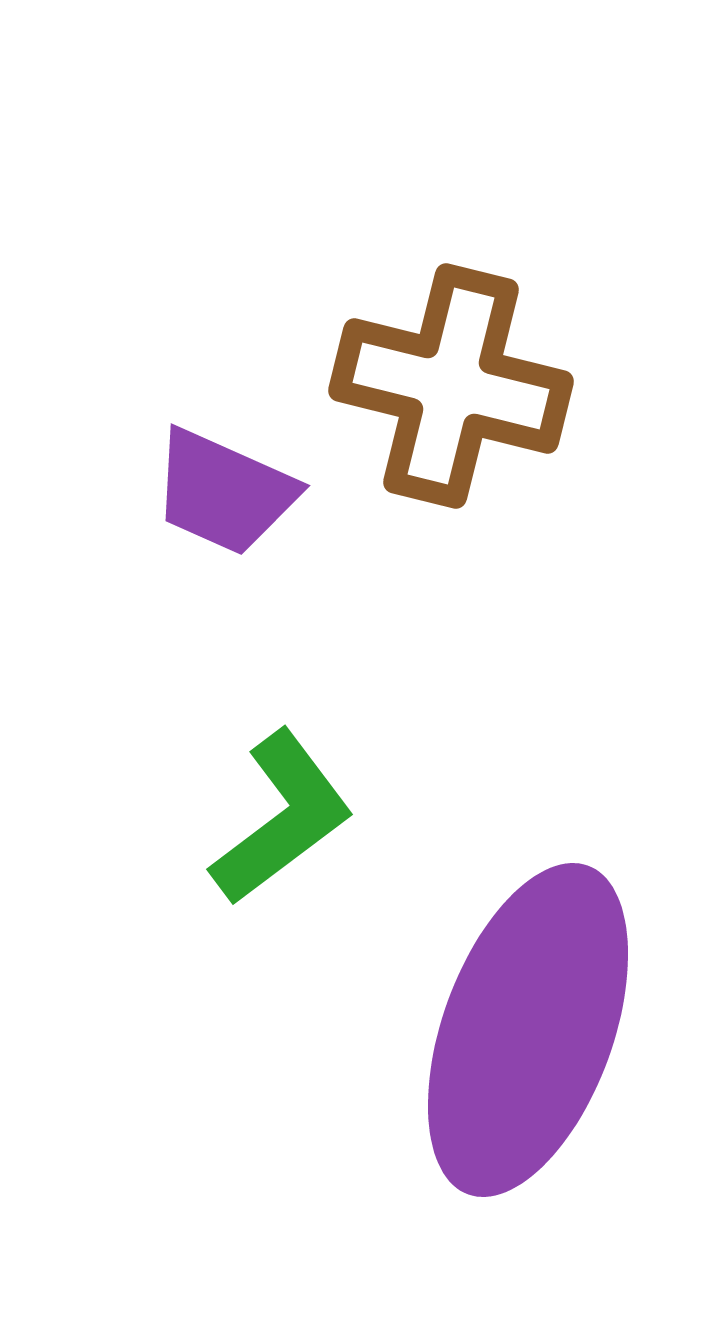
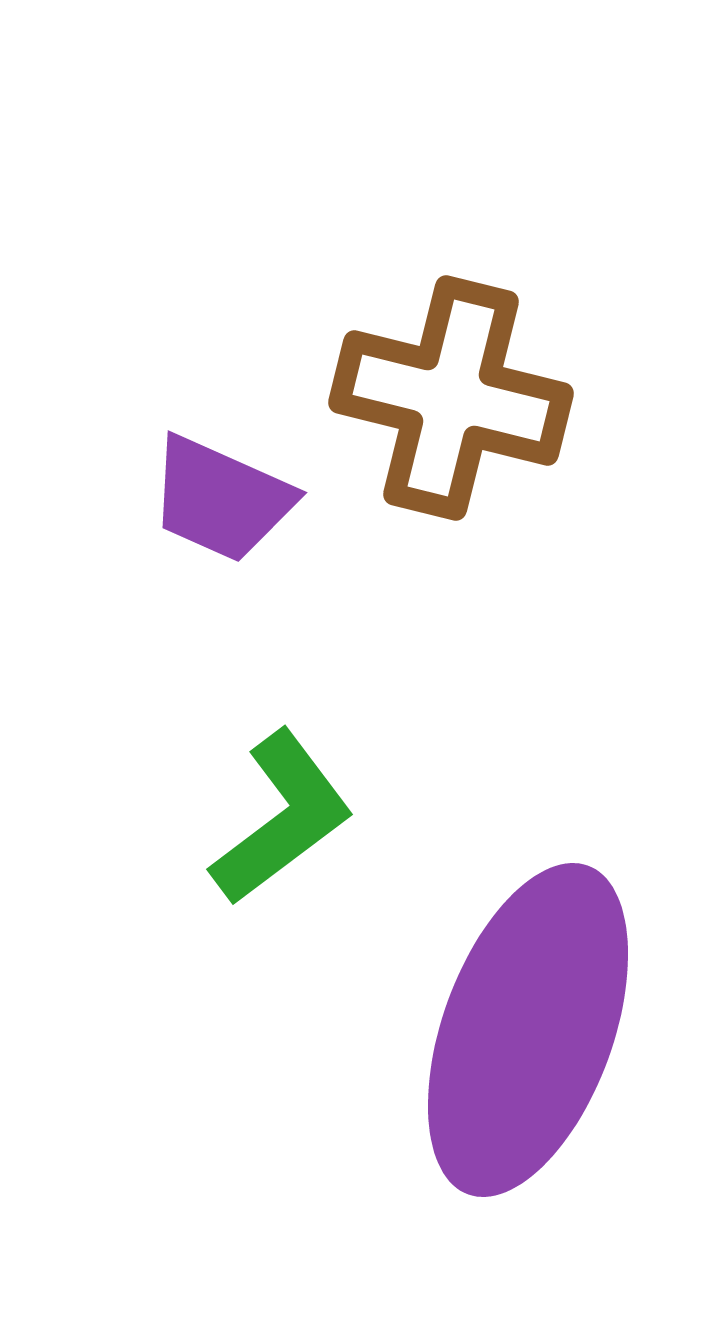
brown cross: moved 12 px down
purple trapezoid: moved 3 px left, 7 px down
